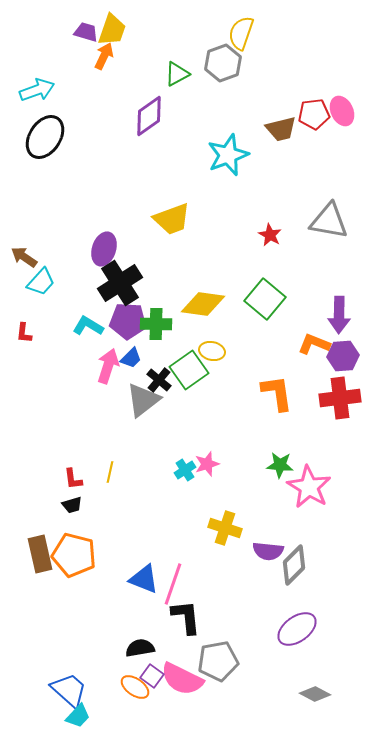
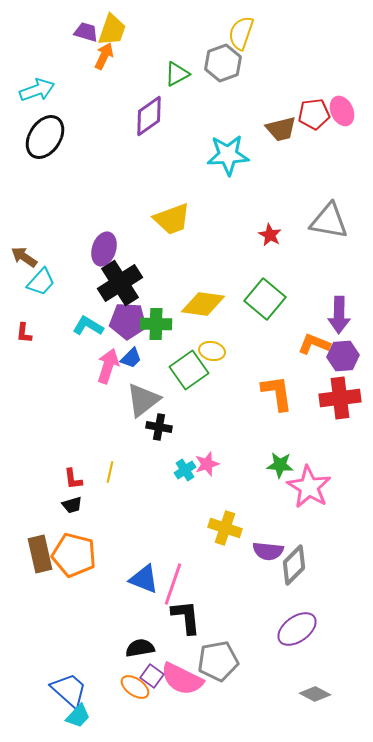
cyan star at (228, 155): rotated 18 degrees clockwise
black cross at (159, 380): moved 47 px down; rotated 30 degrees counterclockwise
